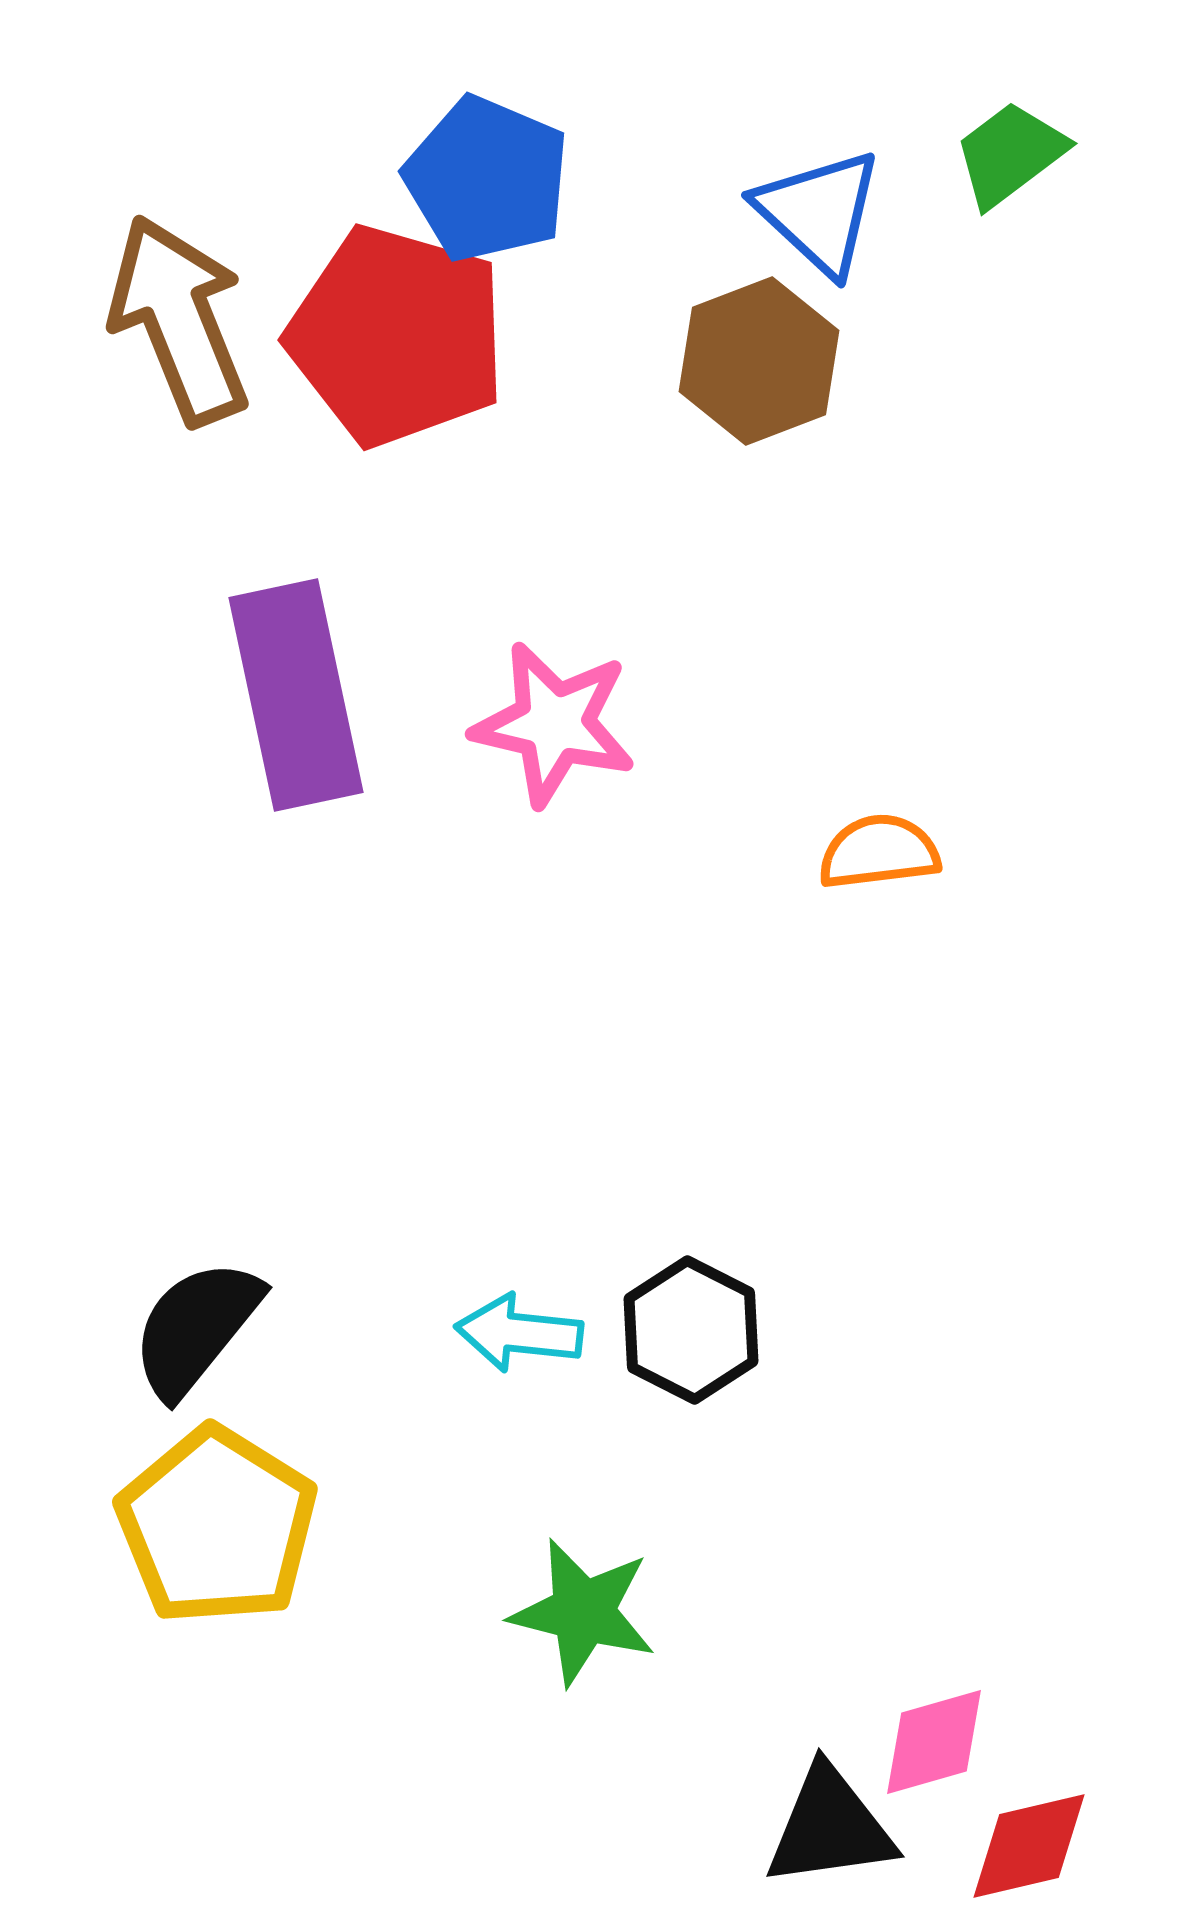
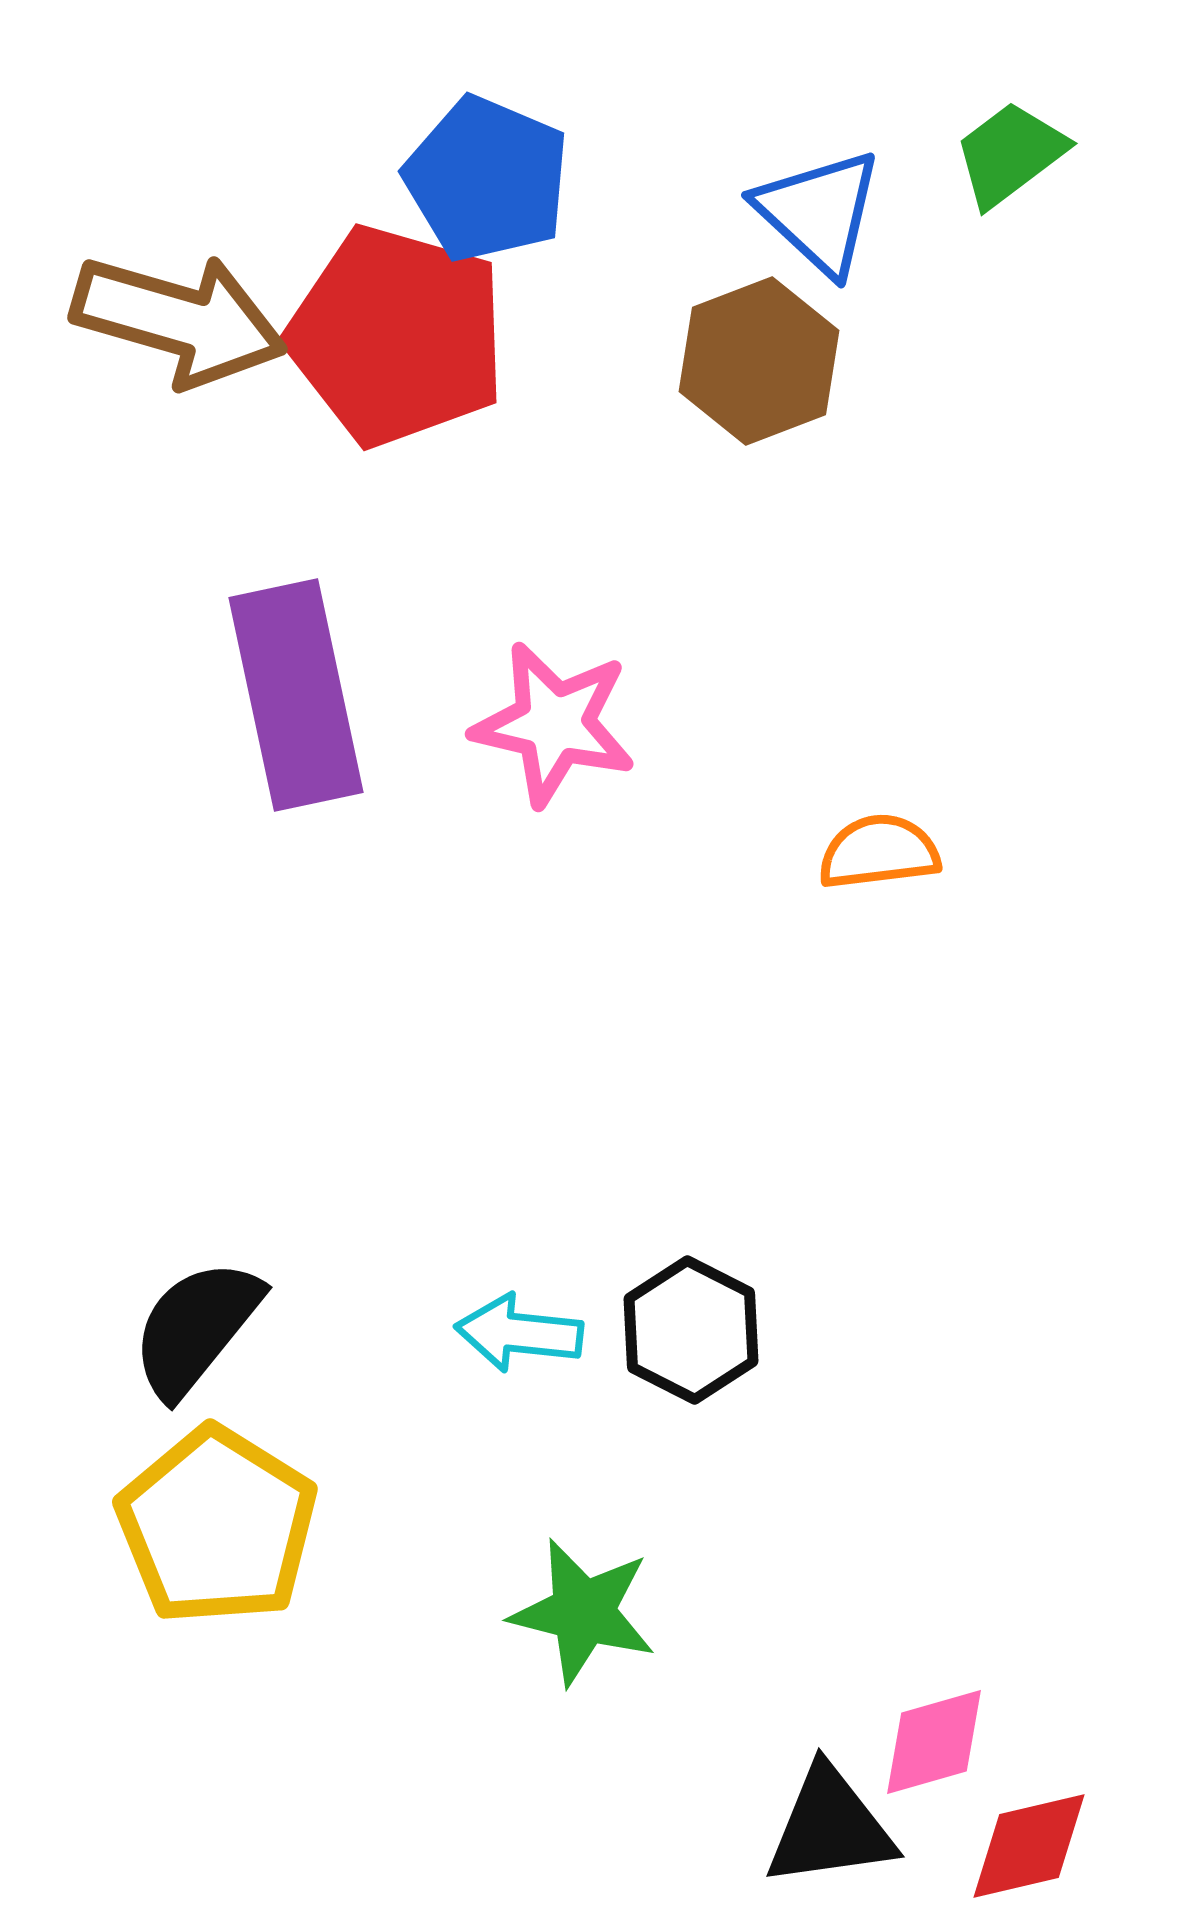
brown arrow: rotated 128 degrees clockwise
